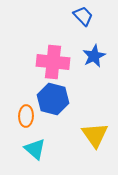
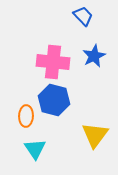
blue hexagon: moved 1 px right, 1 px down
yellow triangle: rotated 12 degrees clockwise
cyan triangle: rotated 15 degrees clockwise
